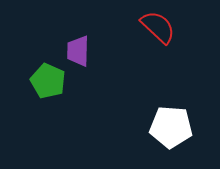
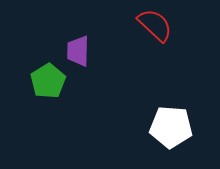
red semicircle: moved 3 px left, 2 px up
green pentagon: rotated 16 degrees clockwise
